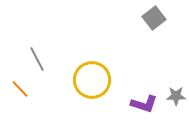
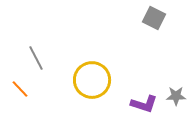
gray square: rotated 25 degrees counterclockwise
gray line: moved 1 px left, 1 px up
